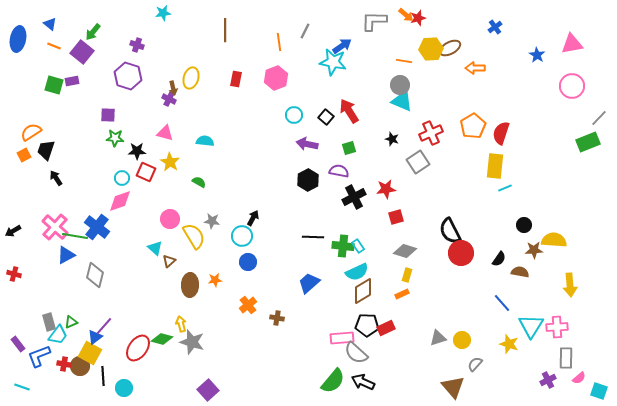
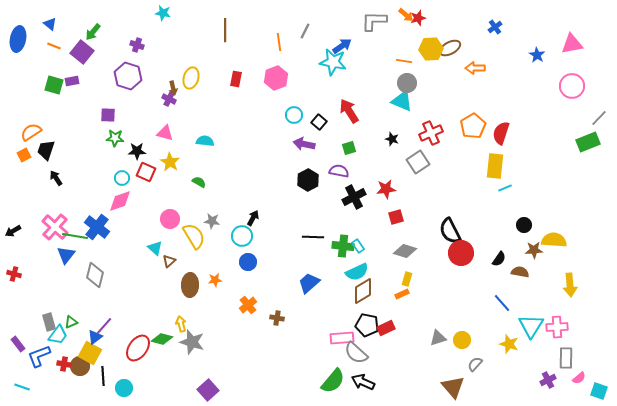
cyan star at (163, 13): rotated 21 degrees clockwise
gray circle at (400, 85): moved 7 px right, 2 px up
black square at (326, 117): moved 7 px left, 5 px down
purple arrow at (307, 144): moved 3 px left
blue triangle at (66, 255): rotated 24 degrees counterclockwise
yellow rectangle at (407, 275): moved 4 px down
black pentagon at (367, 325): rotated 10 degrees clockwise
